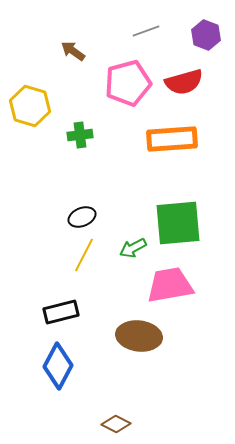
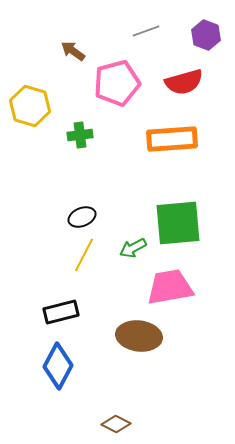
pink pentagon: moved 11 px left
pink trapezoid: moved 2 px down
